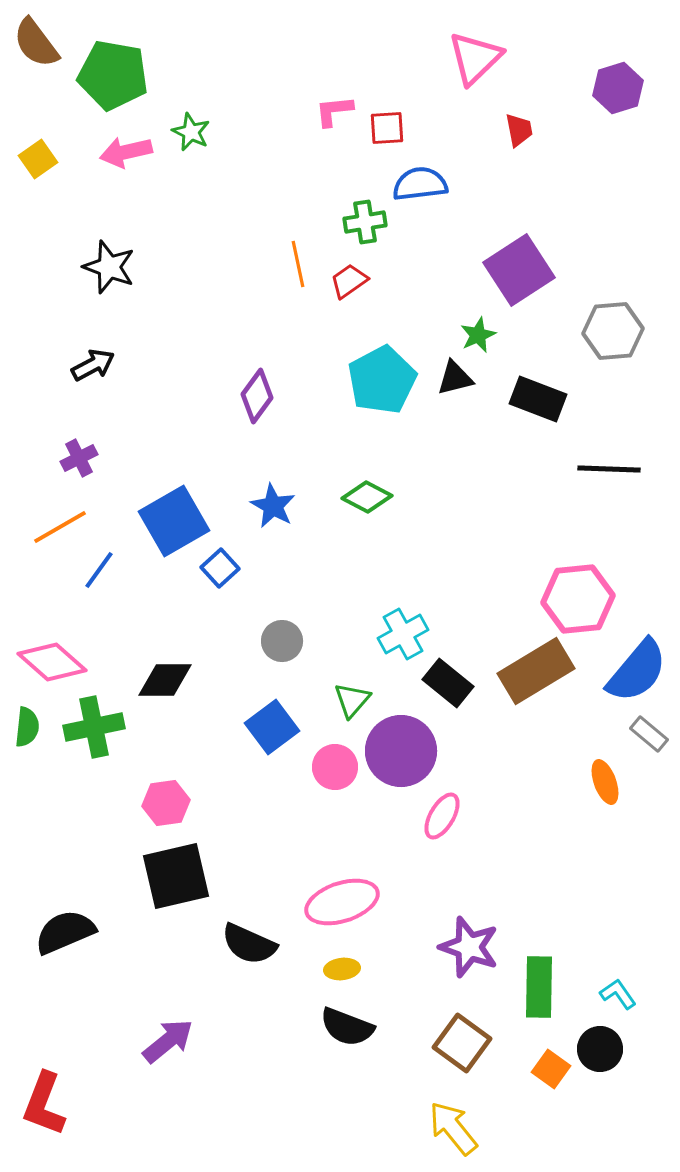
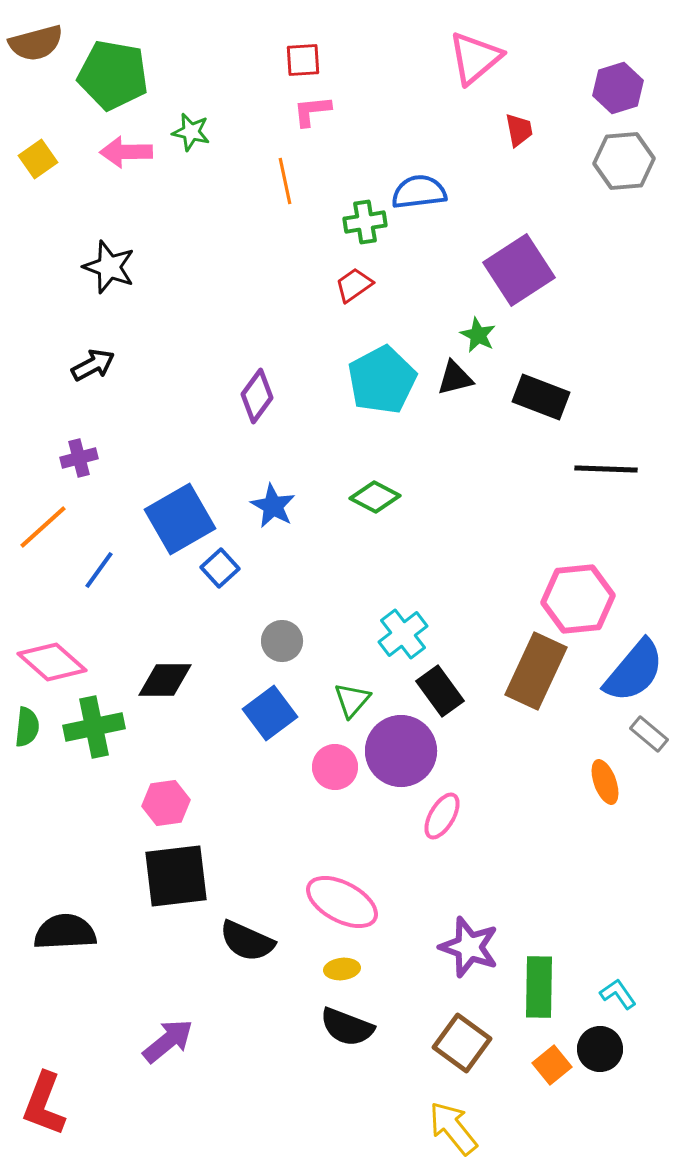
brown semicircle at (36, 43): rotated 68 degrees counterclockwise
pink triangle at (475, 58): rotated 4 degrees clockwise
pink L-shape at (334, 111): moved 22 px left
red square at (387, 128): moved 84 px left, 68 px up
green star at (191, 132): rotated 12 degrees counterclockwise
pink arrow at (126, 152): rotated 12 degrees clockwise
blue semicircle at (420, 184): moved 1 px left, 8 px down
orange line at (298, 264): moved 13 px left, 83 px up
red trapezoid at (349, 281): moved 5 px right, 4 px down
gray hexagon at (613, 331): moved 11 px right, 170 px up
green star at (478, 335): rotated 21 degrees counterclockwise
black rectangle at (538, 399): moved 3 px right, 2 px up
purple cross at (79, 458): rotated 12 degrees clockwise
black line at (609, 469): moved 3 px left
green diamond at (367, 497): moved 8 px right
blue square at (174, 521): moved 6 px right, 2 px up
orange line at (60, 527): moved 17 px left; rotated 12 degrees counterclockwise
cyan cross at (403, 634): rotated 9 degrees counterclockwise
brown rectangle at (536, 671): rotated 34 degrees counterclockwise
blue semicircle at (637, 671): moved 3 px left
black rectangle at (448, 683): moved 8 px left, 8 px down; rotated 15 degrees clockwise
blue square at (272, 727): moved 2 px left, 14 px up
black square at (176, 876): rotated 6 degrees clockwise
pink ellipse at (342, 902): rotated 46 degrees clockwise
black semicircle at (65, 932): rotated 20 degrees clockwise
black semicircle at (249, 944): moved 2 px left, 3 px up
orange square at (551, 1069): moved 1 px right, 4 px up; rotated 15 degrees clockwise
